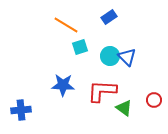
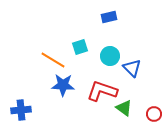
blue rectangle: rotated 21 degrees clockwise
orange line: moved 13 px left, 35 px down
blue triangle: moved 5 px right, 11 px down
red L-shape: rotated 16 degrees clockwise
red circle: moved 14 px down
